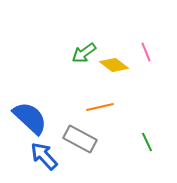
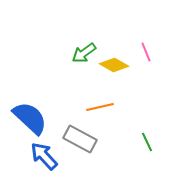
yellow diamond: rotated 8 degrees counterclockwise
